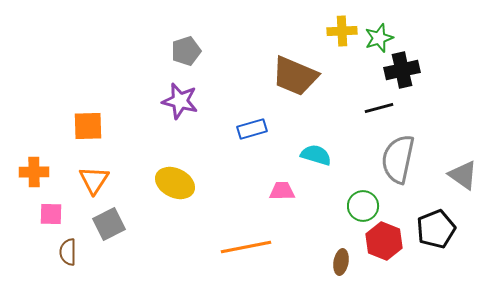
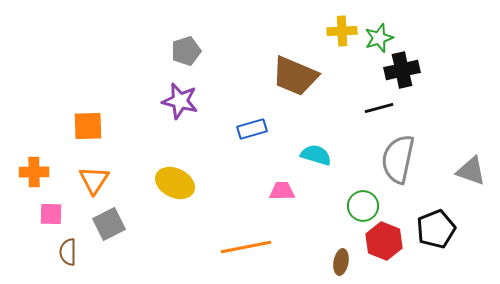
gray triangle: moved 8 px right, 4 px up; rotated 16 degrees counterclockwise
